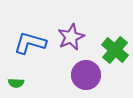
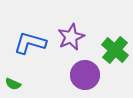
purple circle: moved 1 px left
green semicircle: moved 3 px left, 1 px down; rotated 21 degrees clockwise
